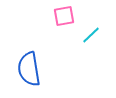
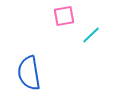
blue semicircle: moved 4 px down
